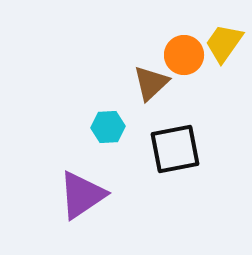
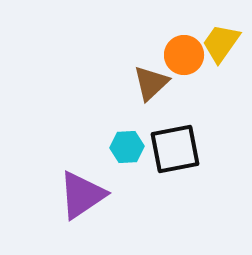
yellow trapezoid: moved 3 px left
cyan hexagon: moved 19 px right, 20 px down
